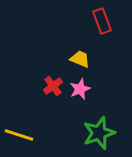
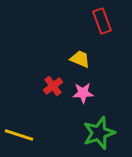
pink star: moved 3 px right, 4 px down; rotated 20 degrees clockwise
